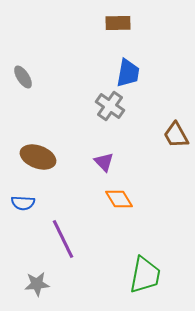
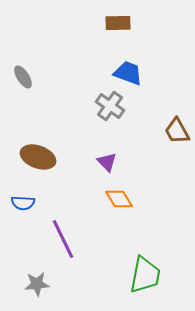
blue trapezoid: rotated 80 degrees counterclockwise
brown trapezoid: moved 1 px right, 4 px up
purple triangle: moved 3 px right
